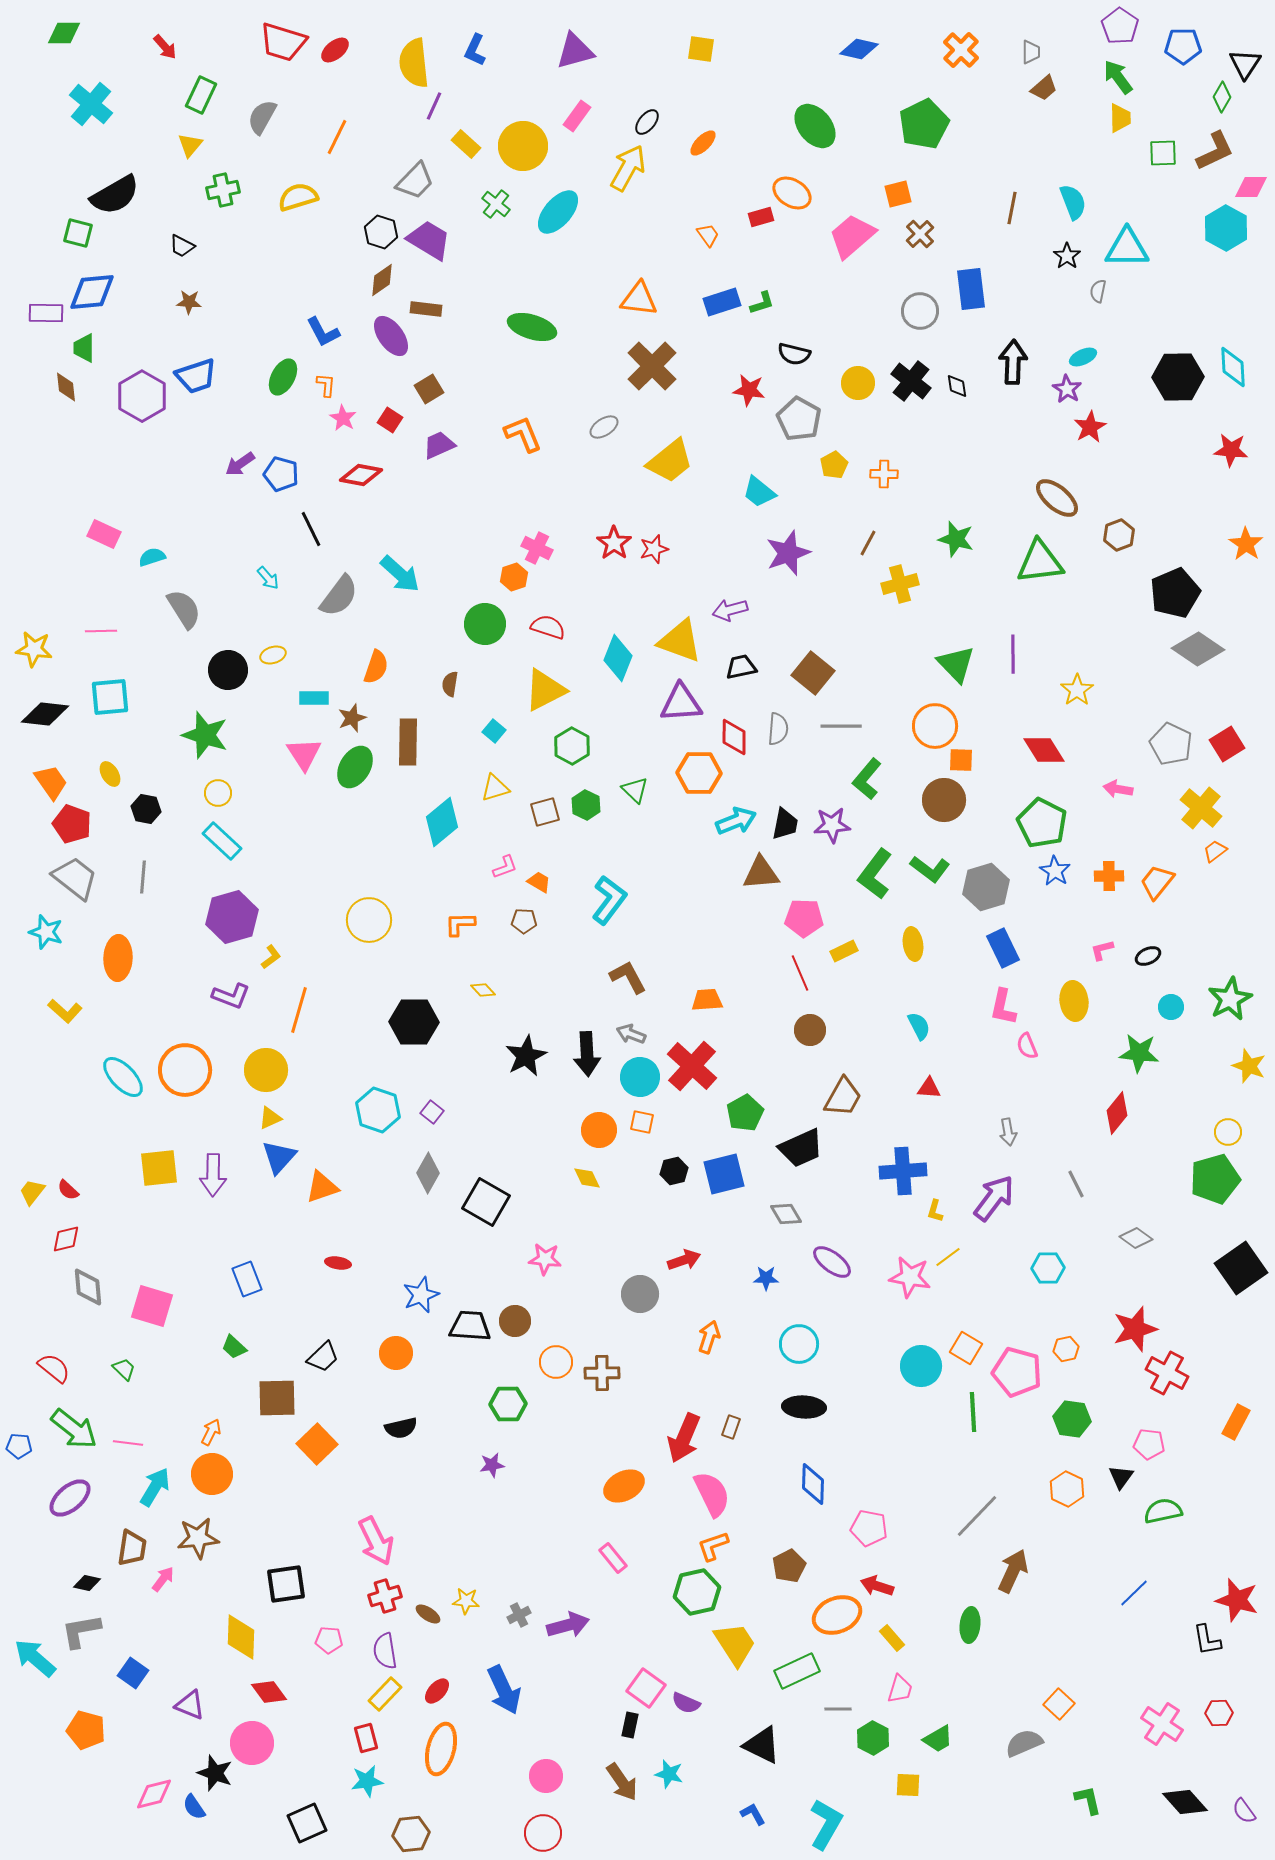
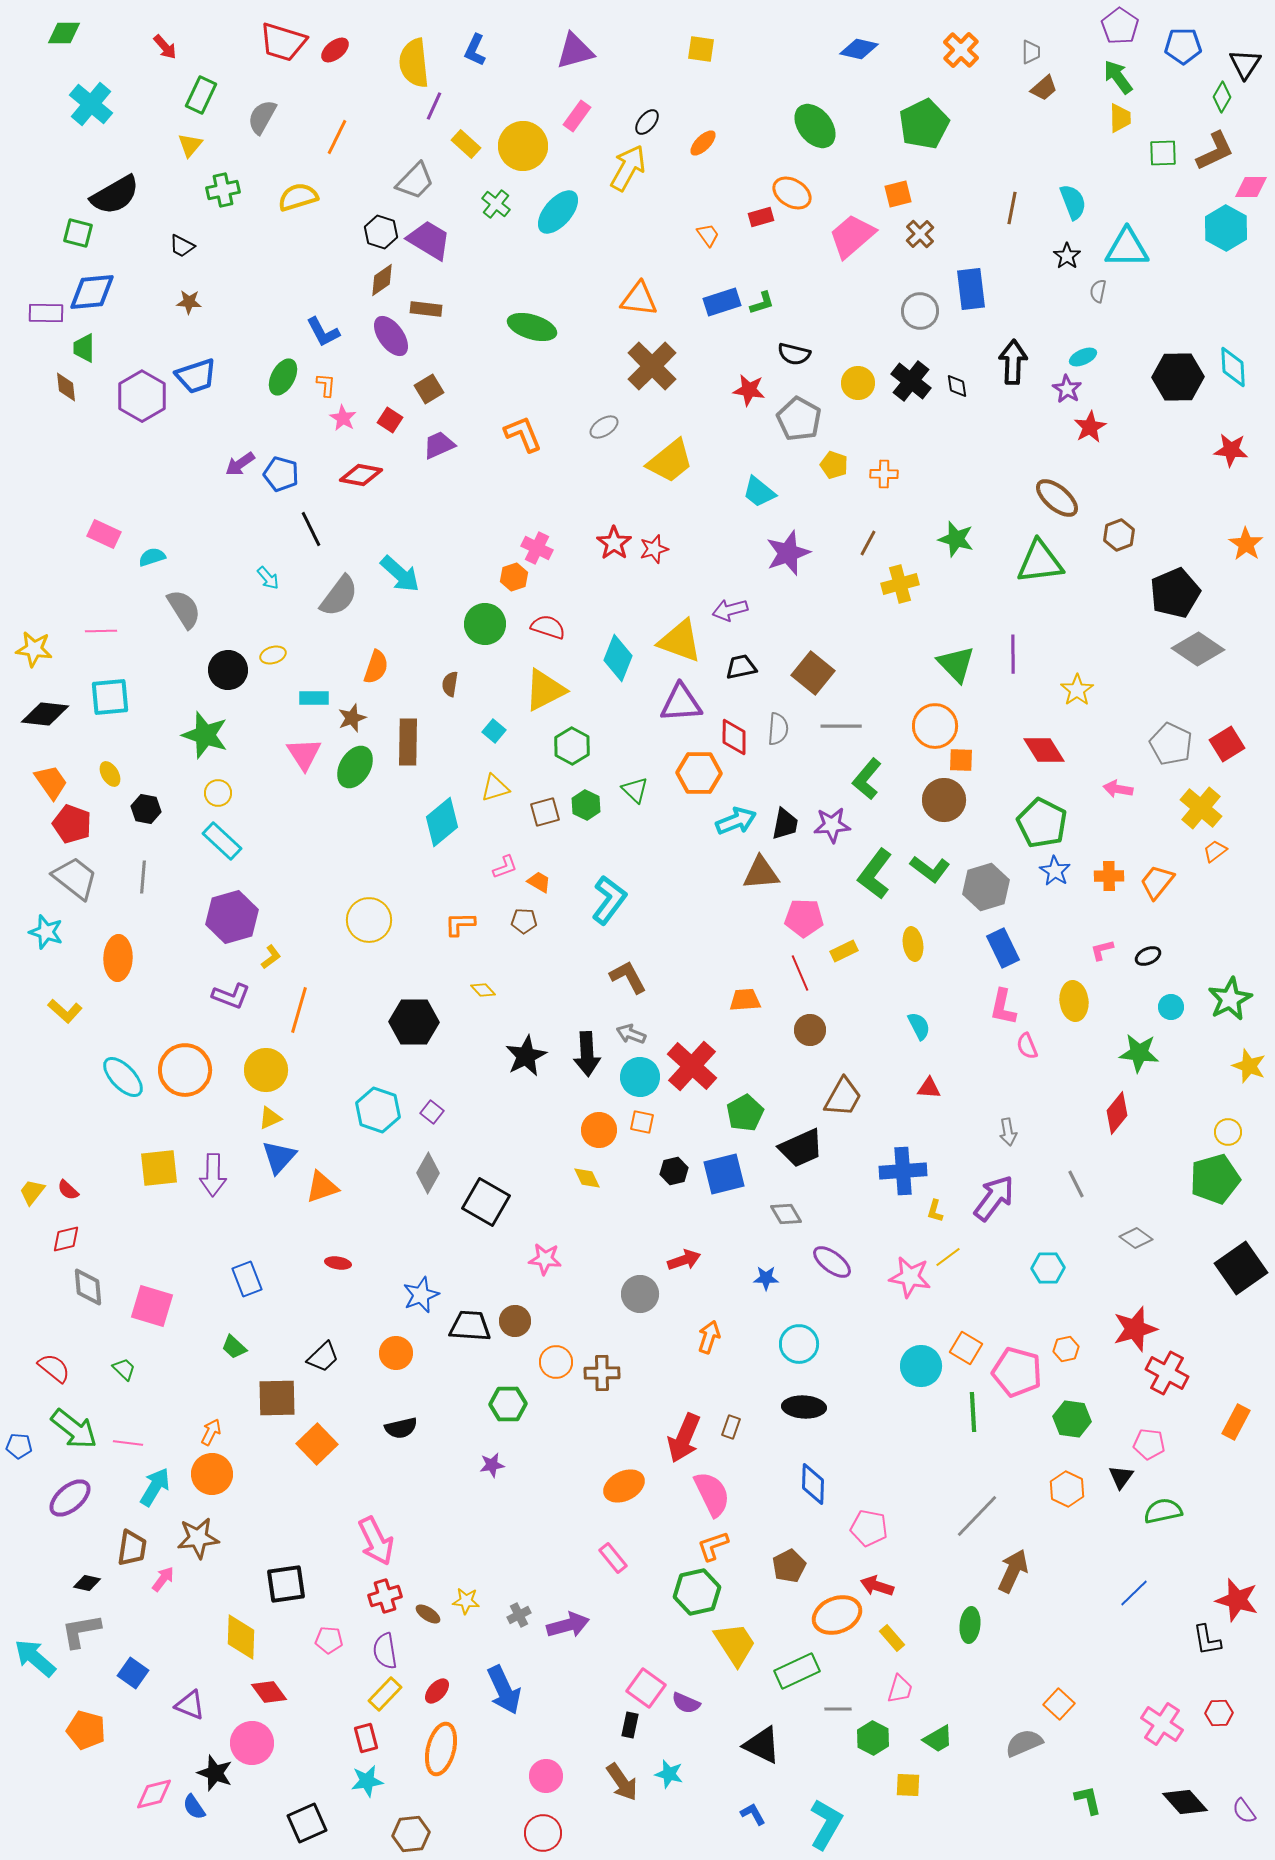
yellow pentagon at (834, 465): rotated 24 degrees counterclockwise
orange trapezoid at (707, 1000): moved 38 px right
